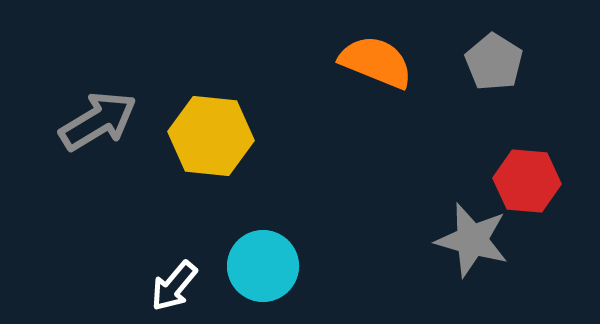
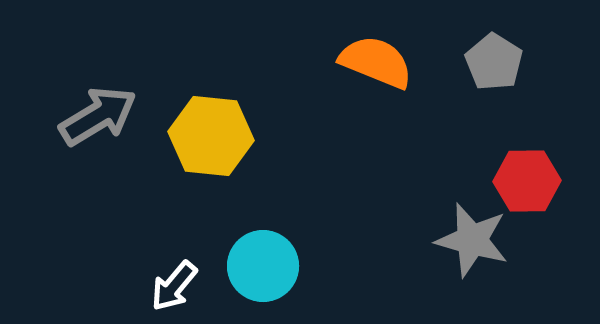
gray arrow: moved 5 px up
red hexagon: rotated 6 degrees counterclockwise
